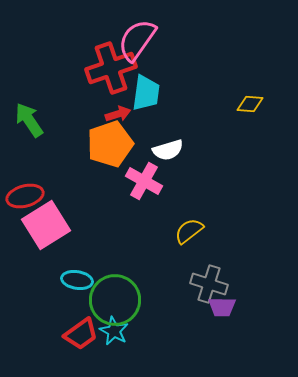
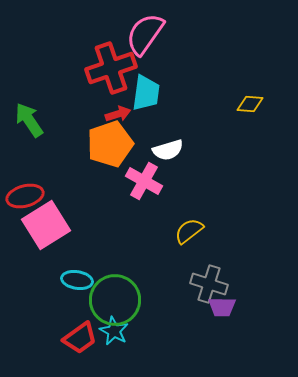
pink semicircle: moved 8 px right, 6 px up
red trapezoid: moved 1 px left, 4 px down
